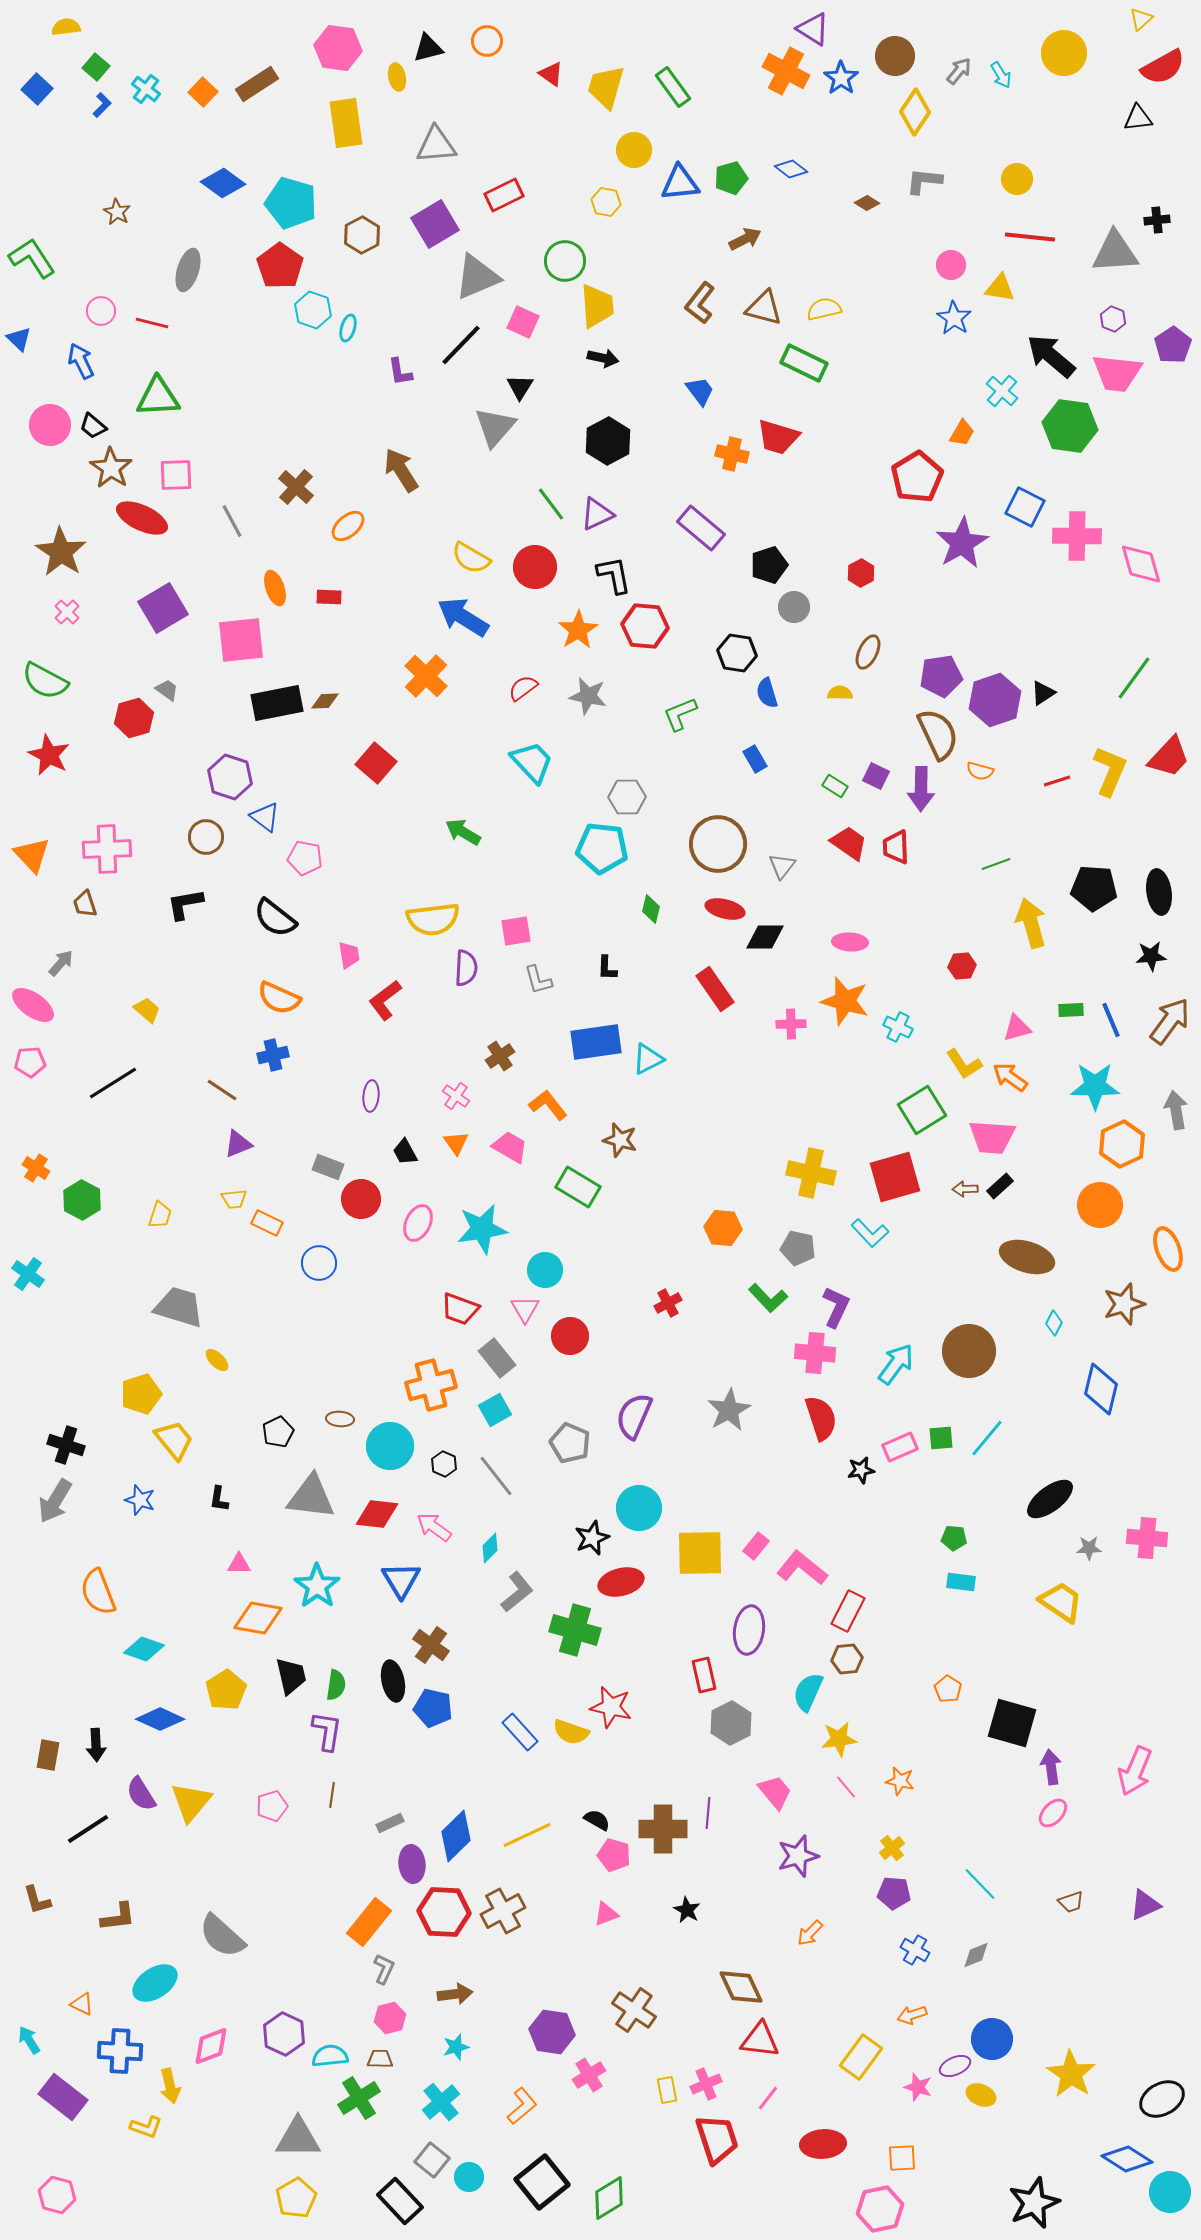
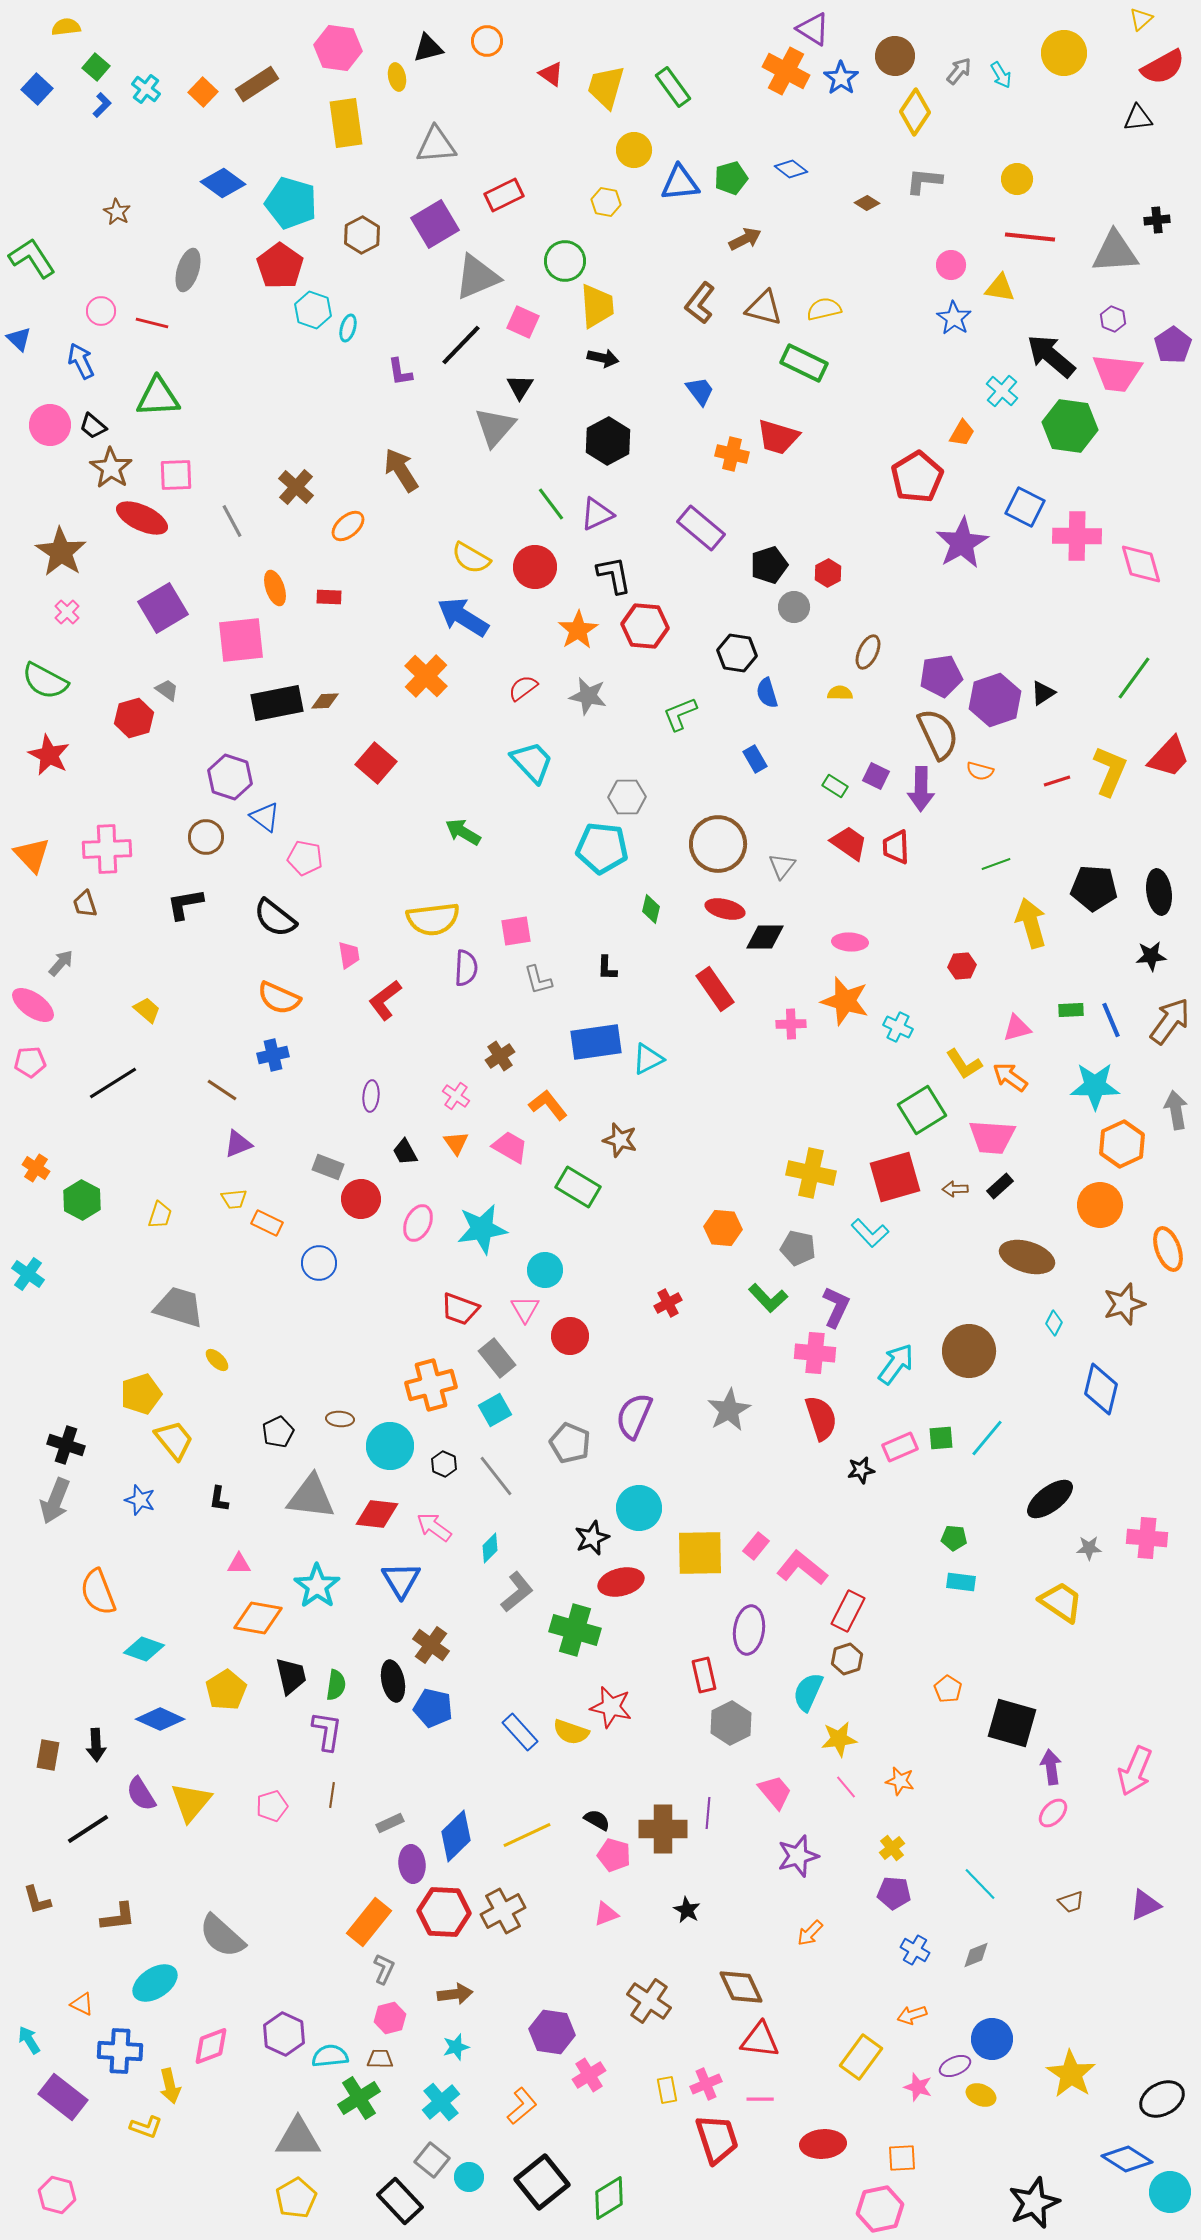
red hexagon at (861, 573): moved 33 px left
brown arrow at (965, 1189): moved 10 px left
gray arrow at (55, 1501): rotated 9 degrees counterclockwise
brown hexagon at (847, 1659): rotated 12 degrees counterclockwise
brown cross at (634, 2010): moved 15 px right, 9 px up
pink line at (768, 2098): moved 8 px left, 1 px down; rotated 52 degrees clockwise
